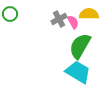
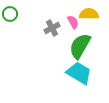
gray cross: moved 7 px left, 9 px down
cyan trapezoid: moved 1 px right, 1 px down
